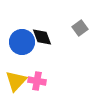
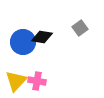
black diamond: rotated 60 degrees counterclockwise
blue circle: moved 1 px right
